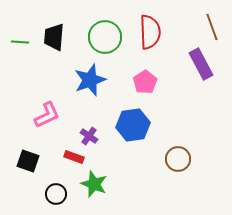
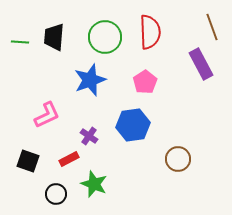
red rectangle: moved 5 px left, 2 px down; rotated 48 degrees counterclockwise
